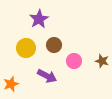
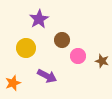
brown circle: moved 8 px right, 5 px up
pink circle: moved 4 px right, 5 px up
orange star: moved 2 px right, 1 px up
